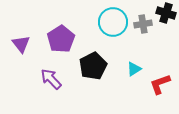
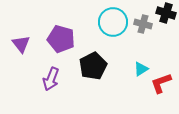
gray cross: rotated 24 degrees clockwise
purple pentagon: rotated 24 degrees counterclockwise
cyan triangle: moved 7 px right
purple arrow: rotated 115 degrees counterclockwise
red L-shape: moved 1 px right, 1 px up
